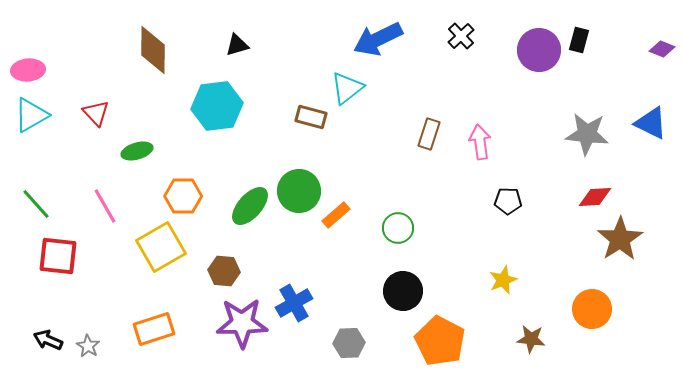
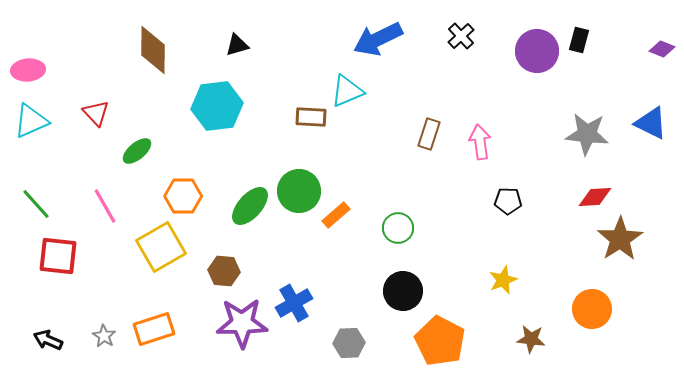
purple circle at (539, 50): moved 2 px left, 1 px down
cyan triangle at (347, 88): moved 3 px down; rotated 15 degrees clockwise
cyan triangle at (31, 115): moved 6 px down; rotated 6 degrees clockwise
brown rectangle at (311, 117): rotated 12 degrees counterclockwise
green ellipse at (137, 151): rotated 24 degrees counterclockwise
gray star at (88, 346): moved 16 px right, 10 px up
